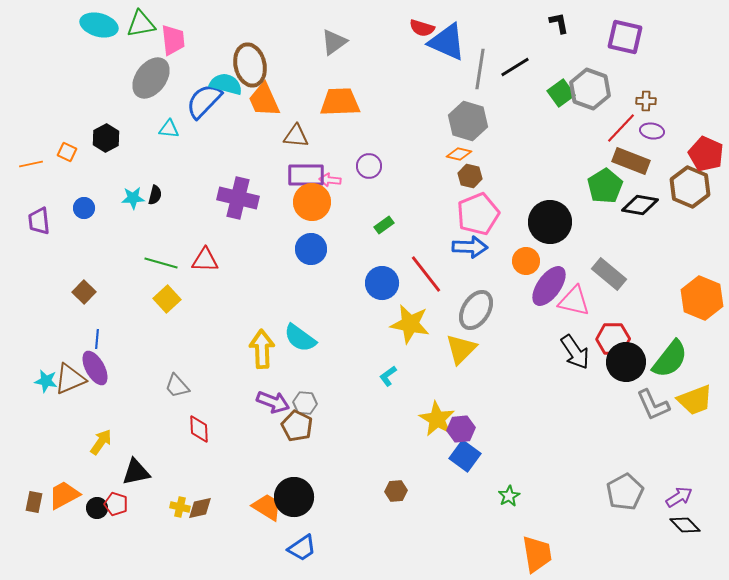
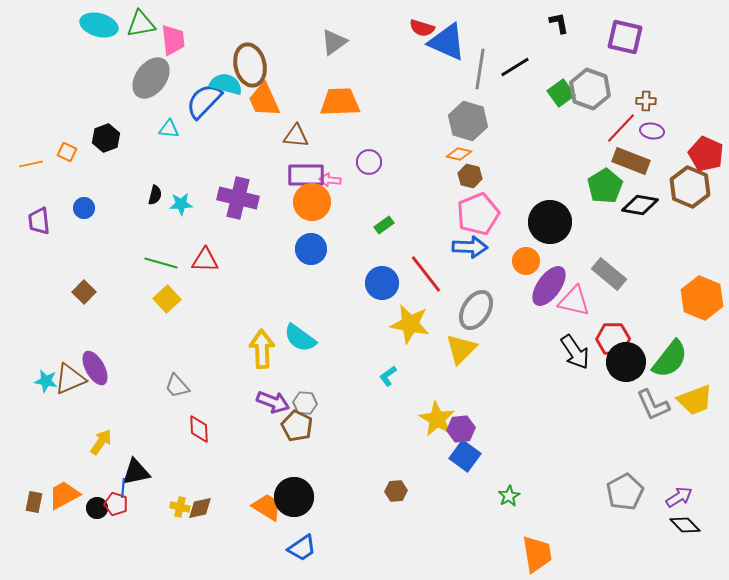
black hexagon at (106, 138): rotated 8 degrees clockwise
purple circle at (369, 166): moved 4 px up
cyan star at (133, 198): moved 48 px right, 6 px down
blue line at (97, 339): moved 26 px right, 149 px down
